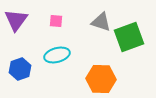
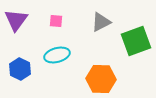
gray triangle: rotated 45 degrees counterclockwise
green square: moved 7 px right, 4 px down
blue hexagon: rotated 15 degrees counterclockwise
